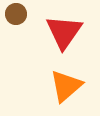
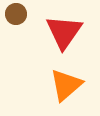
orange triangle: moved 1 px up
